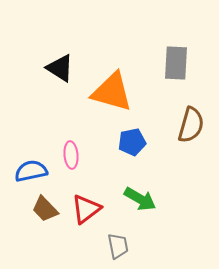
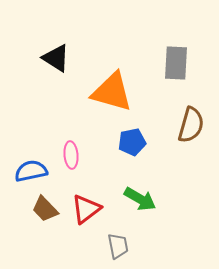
black triangle: moved 4 px left, 10 px up
